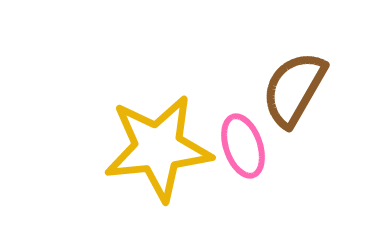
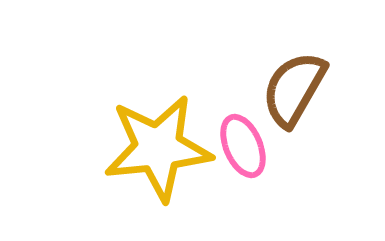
pink ellipse: rotated 4 degrees counterclockwise
